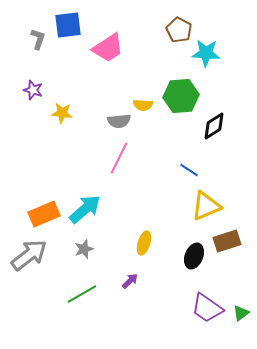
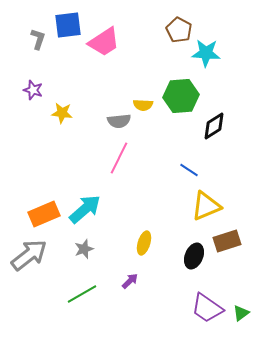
pink trapezoid: moved 4 px left, 6 px up
